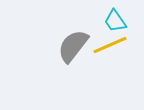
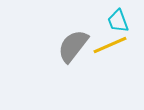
cyan trapezoid: moved 3 px right; rotated 15 degrees clockwise
